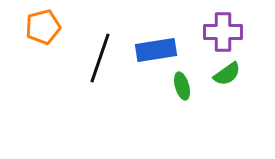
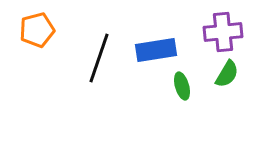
orange pentagon: moved 6 px left, 3 px down
purple cross: rotated 6 degrees counterclockwise
black line: moved 1 px left
green semicircle: rotated 24 degrees counterclockwise
